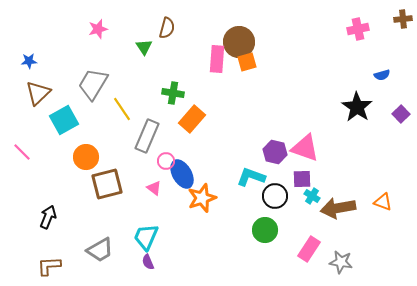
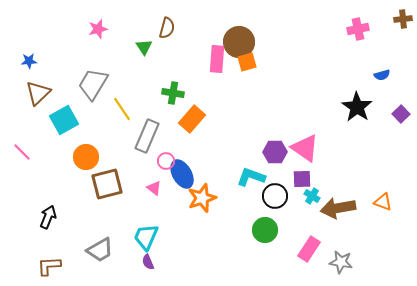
pink triangle at (305, 148): rotated 16 degrees clockwise
purple hexagon at (275, 152): rotated 15 degrees counterclockwise
